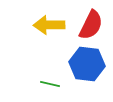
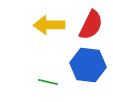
blue hexagon: moved 1 px right, 1 px down
green line: moved 2 px left, 2 px up
